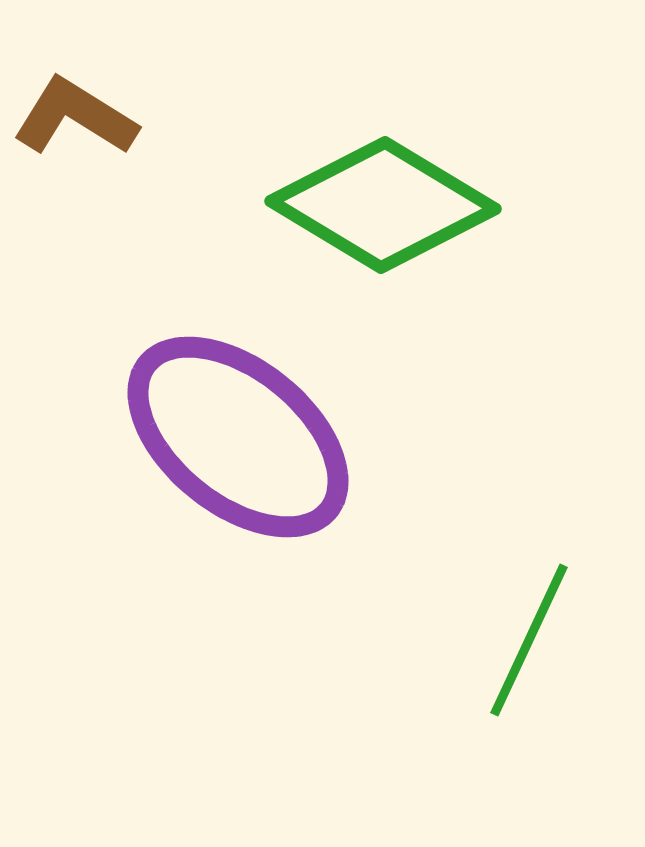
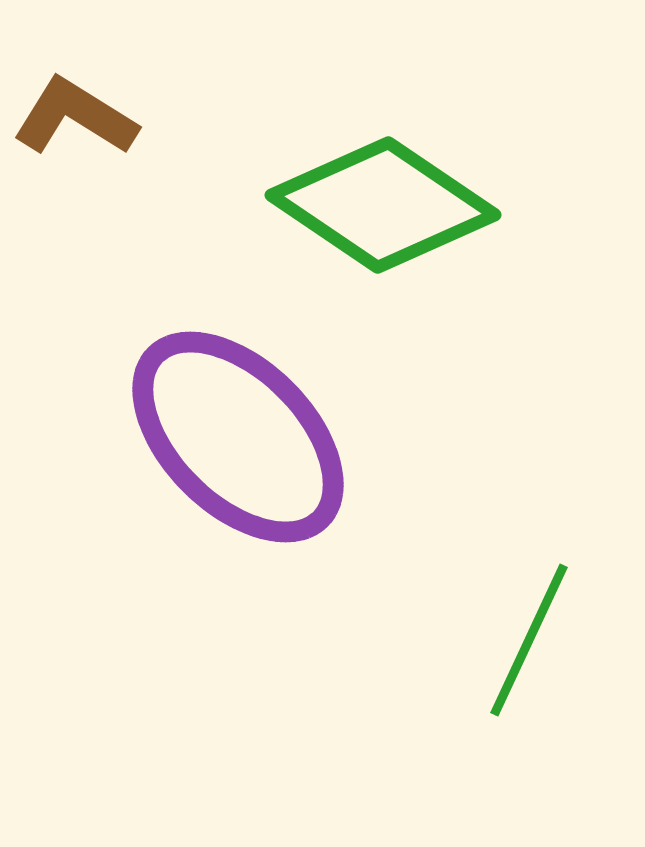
green diamond: rotated 3 degrees clockwise
purple ellipse: rotated 6 degrees clockwise
